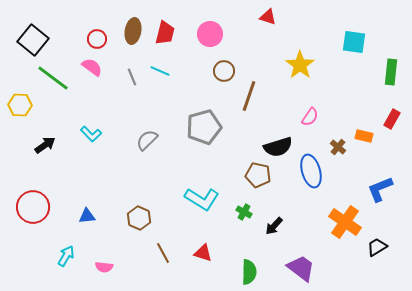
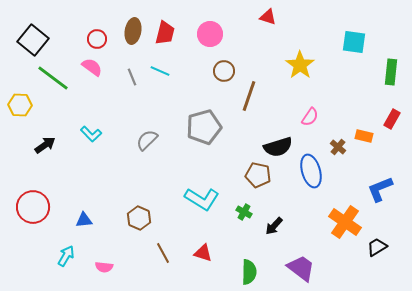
blue triangle at (87, 216): moved 3 px left, 4 px down
